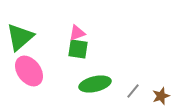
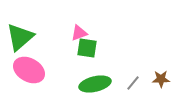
pink triangle: moved 2 px right
green square: moved 9 px right, 1 px up
pink ellipse: moved 1 px up; rotated 24 degrees counterclockwise
gray line: moved 8 px up
brown star: moved 17 px up; rotated 18 degrees clockwise
